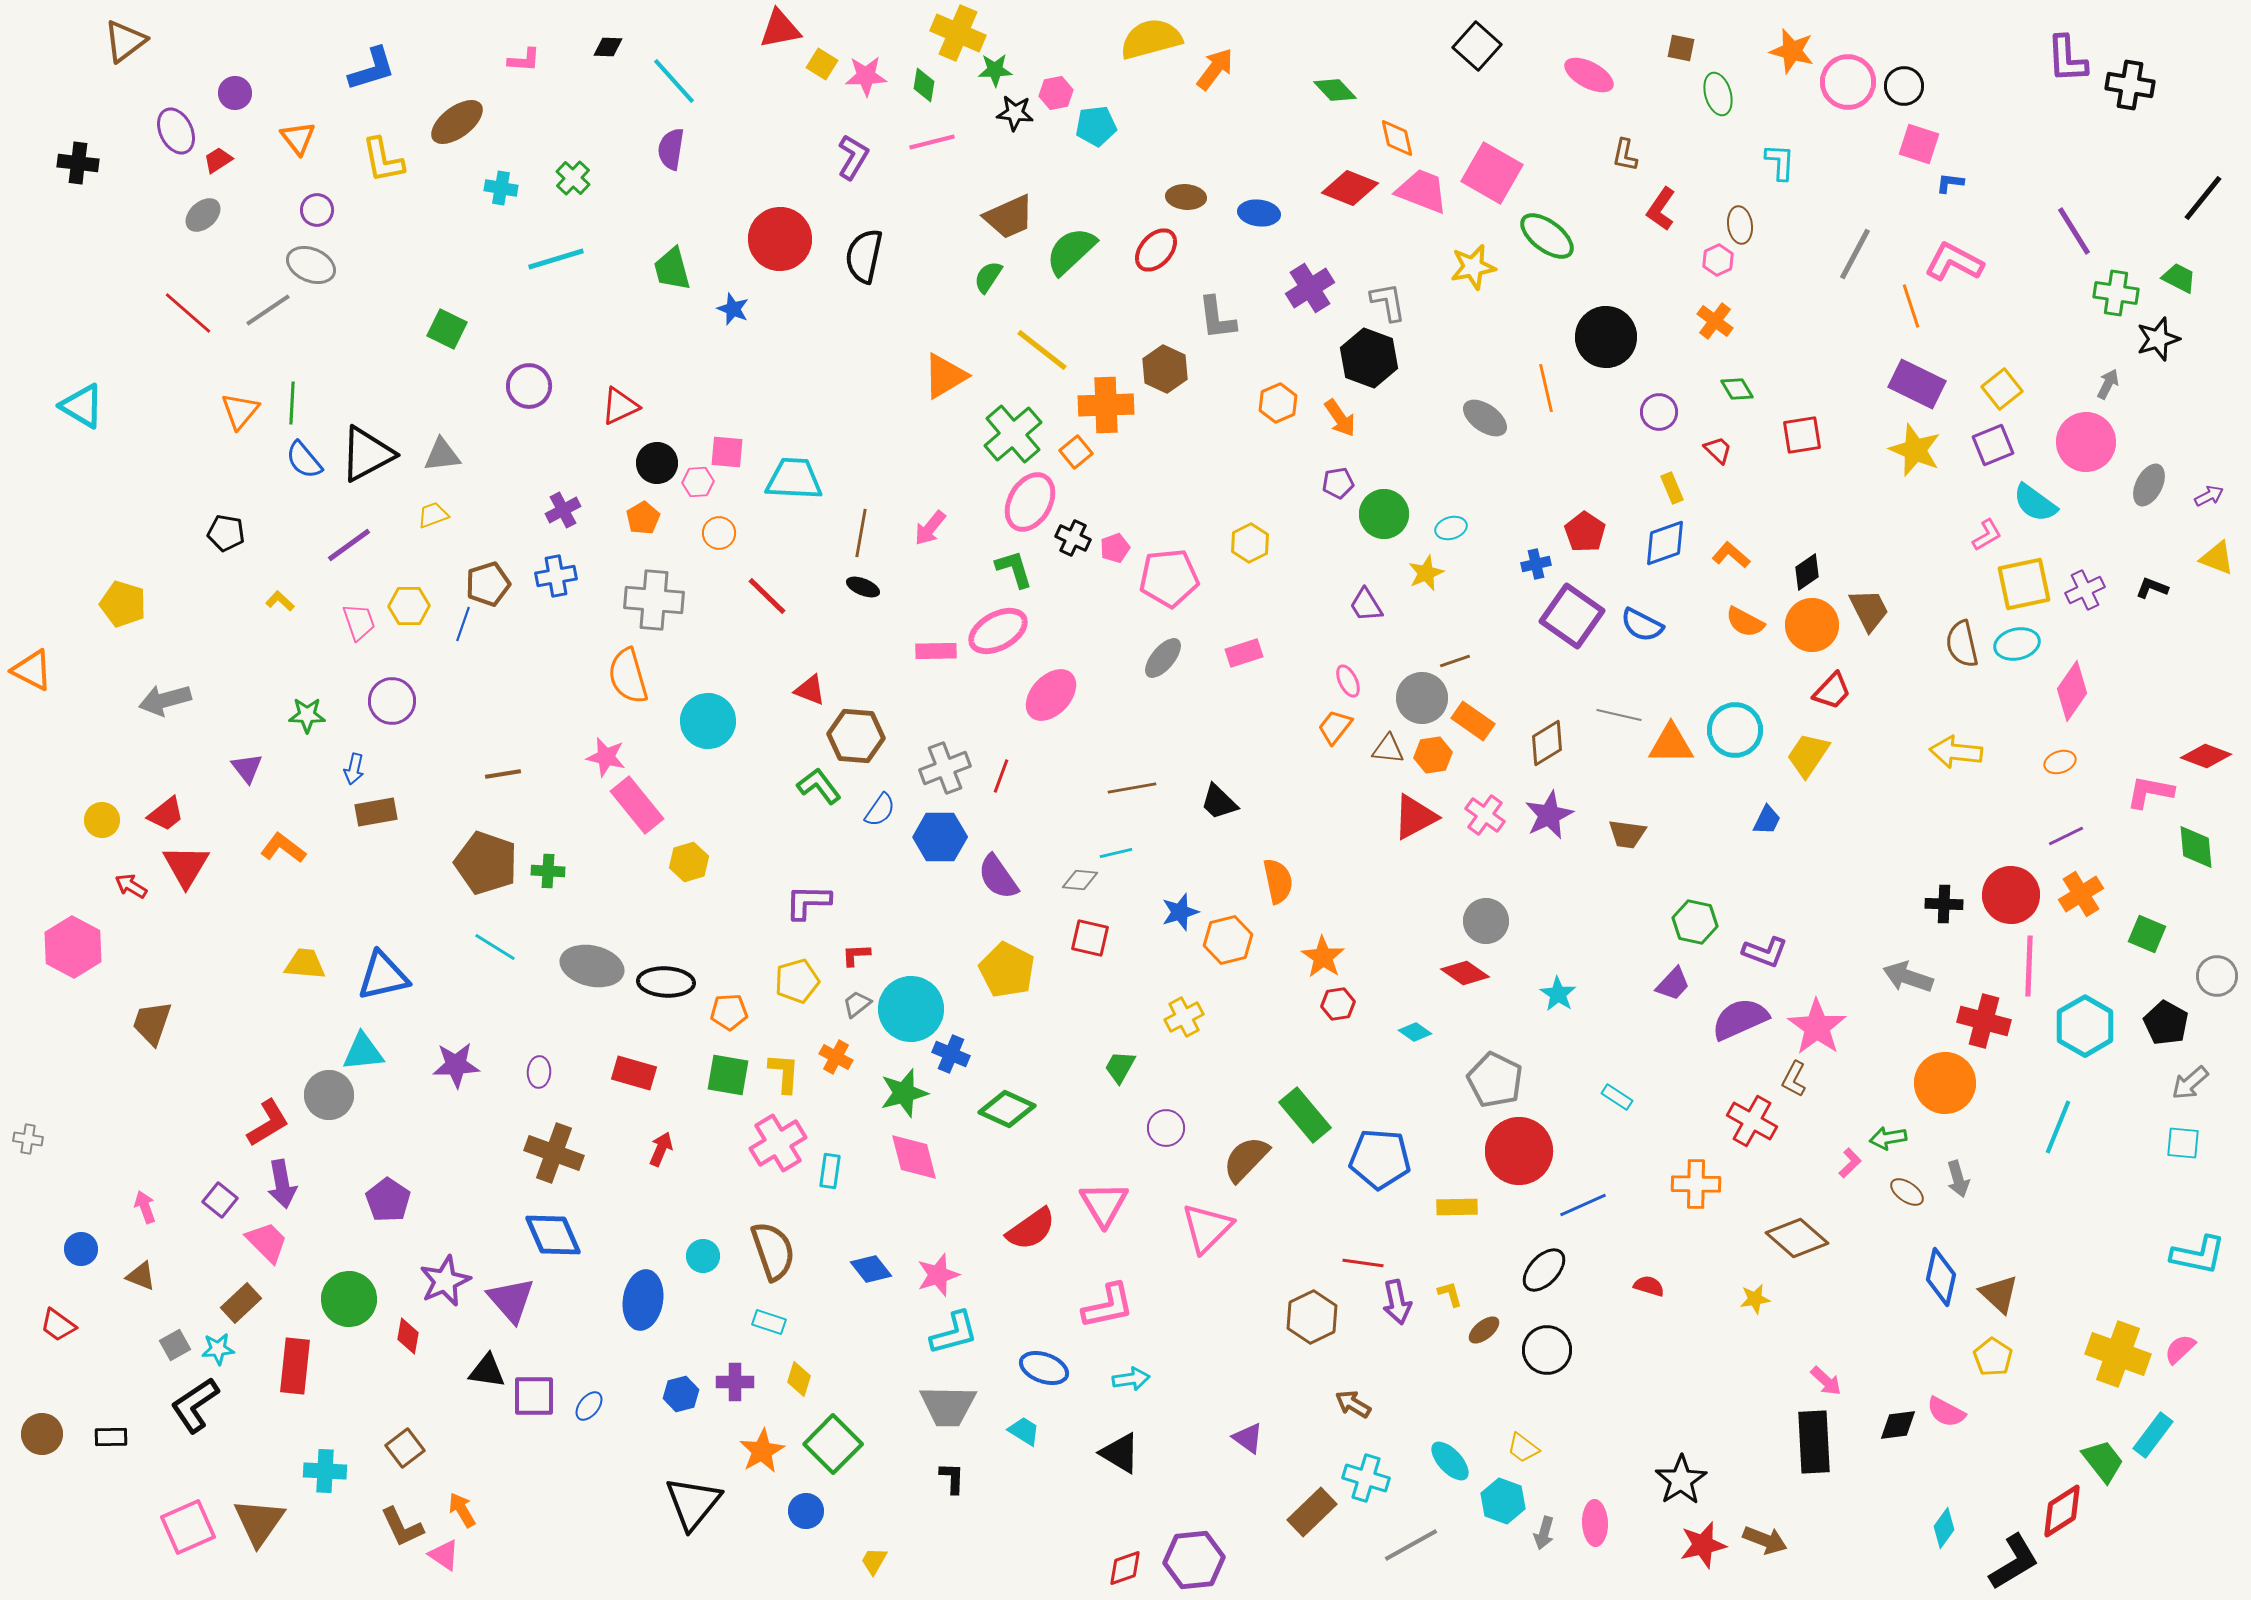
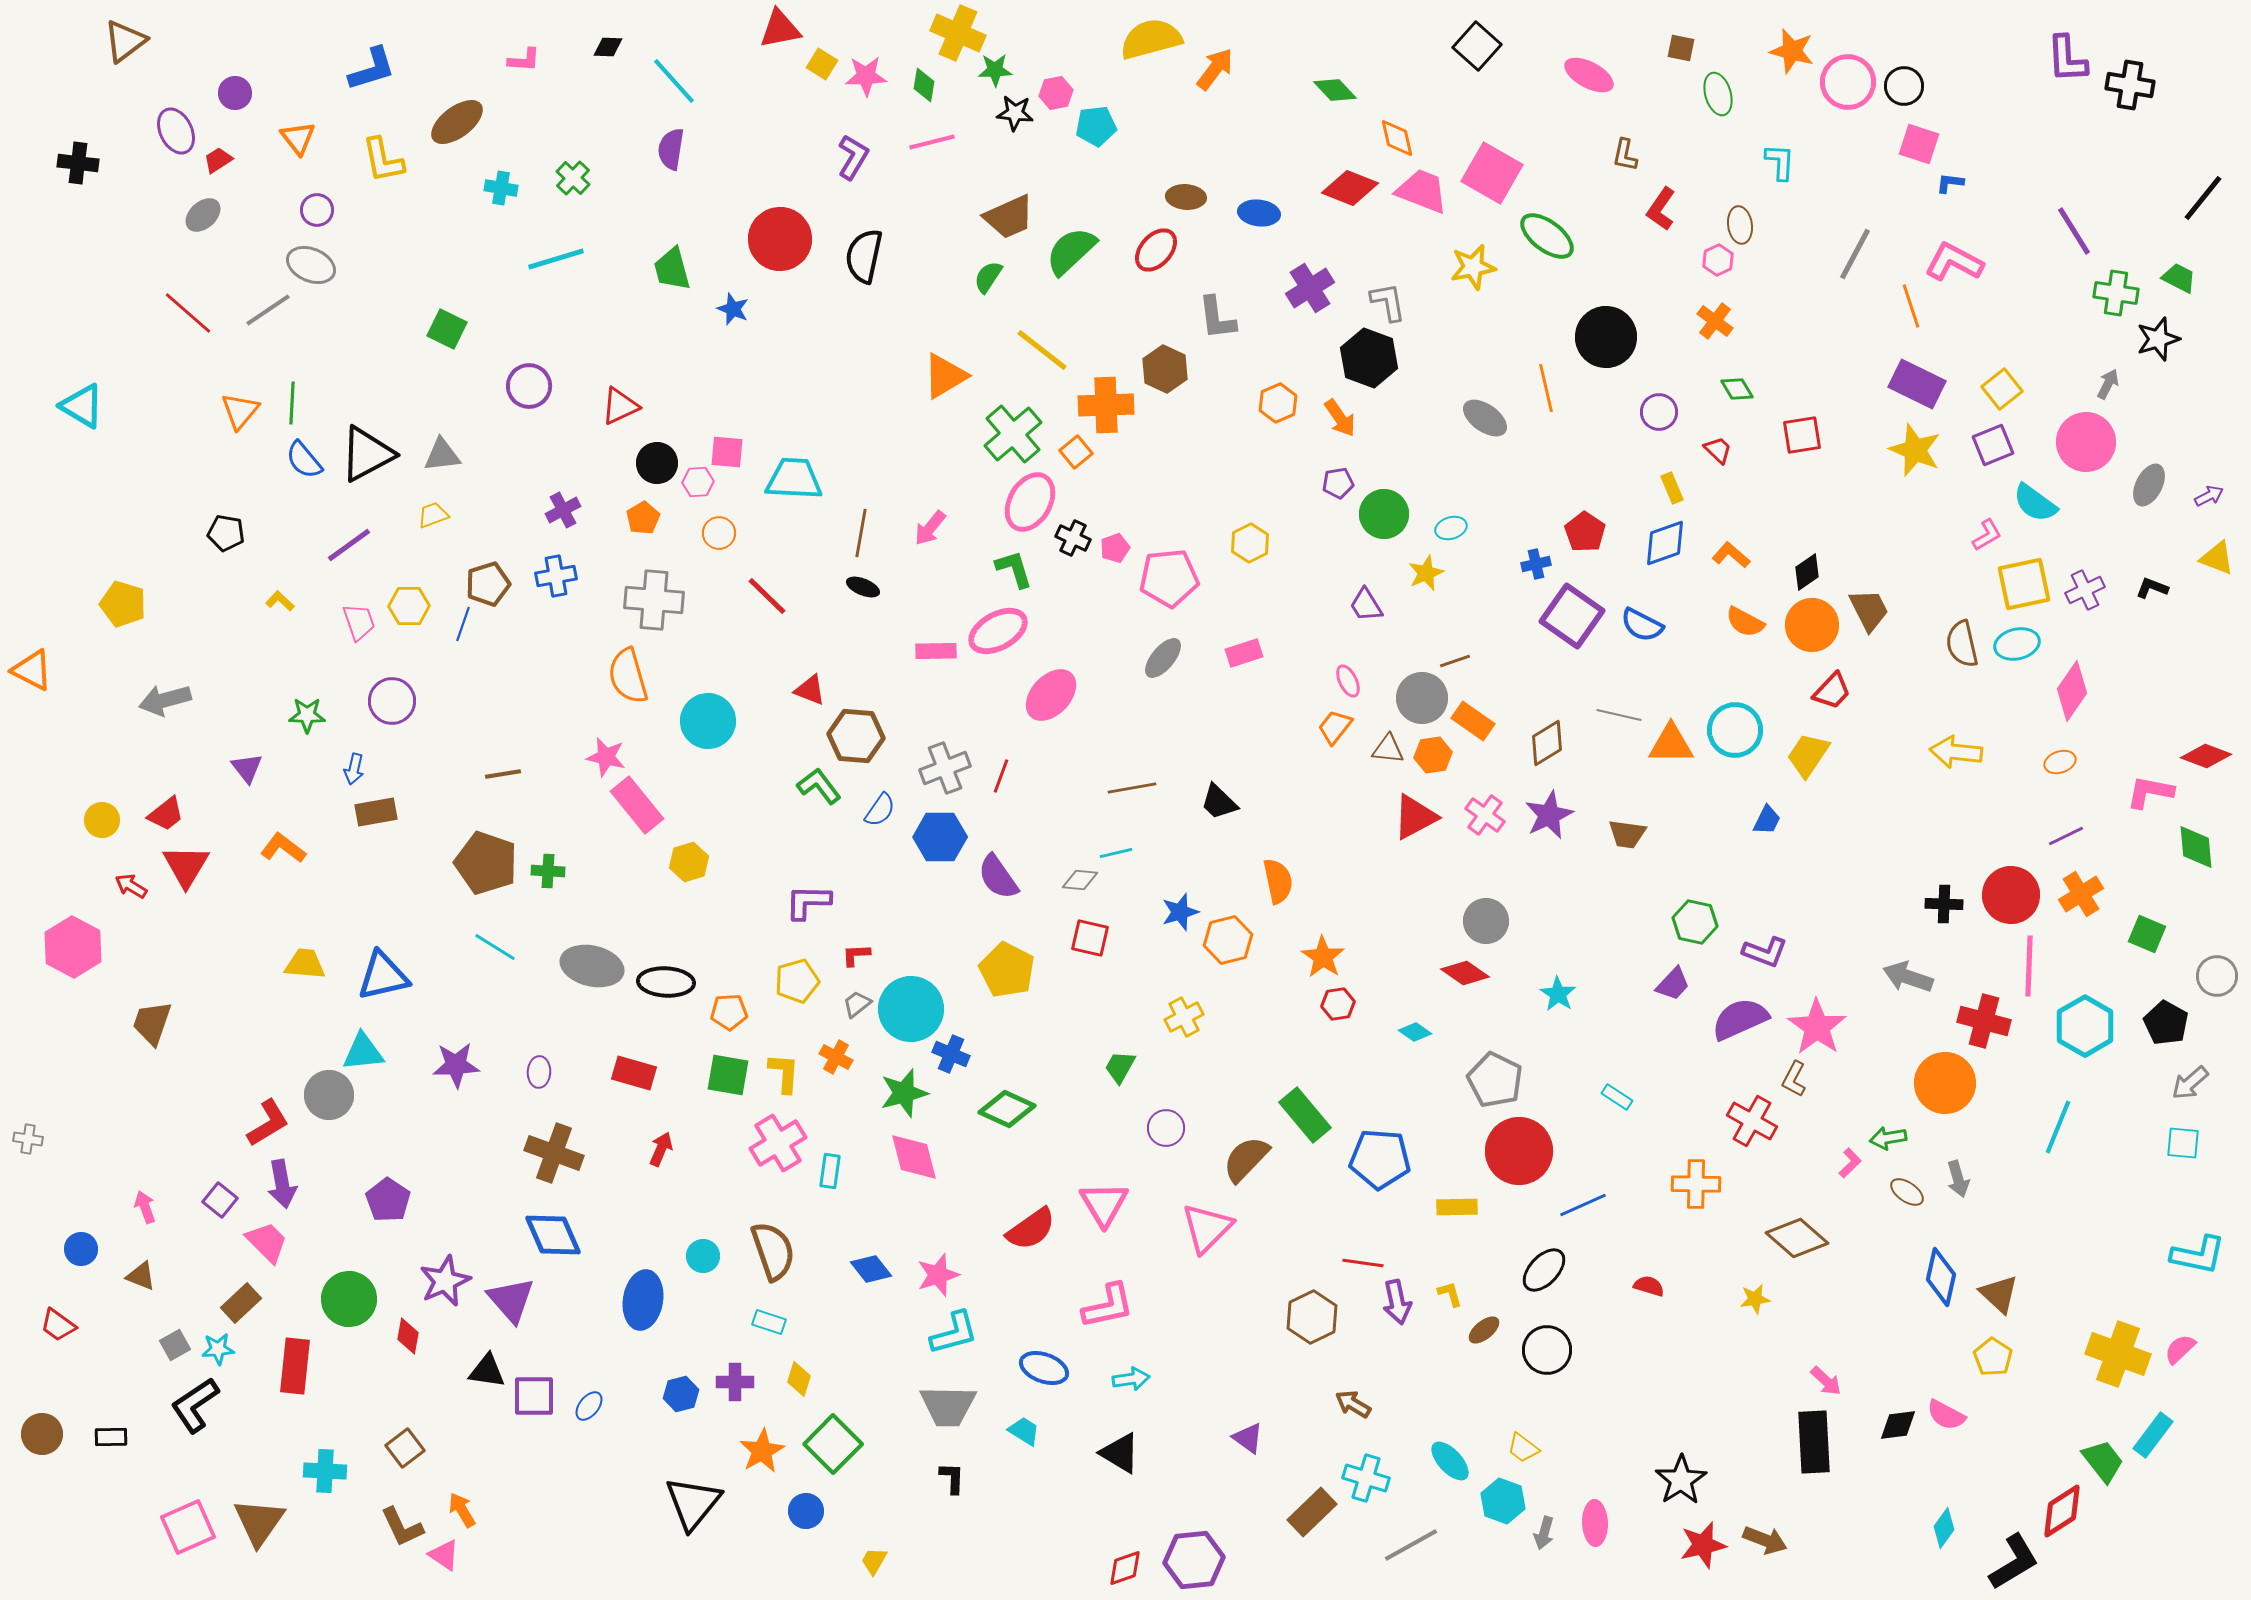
pink semicircle at (1946, 1412): moved 3 px down
